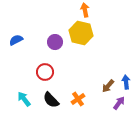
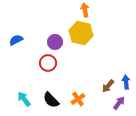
red circle: moved 3 px right, 9 px up
